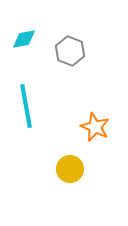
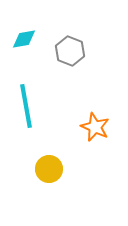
yellow circle: moved 21 px left
